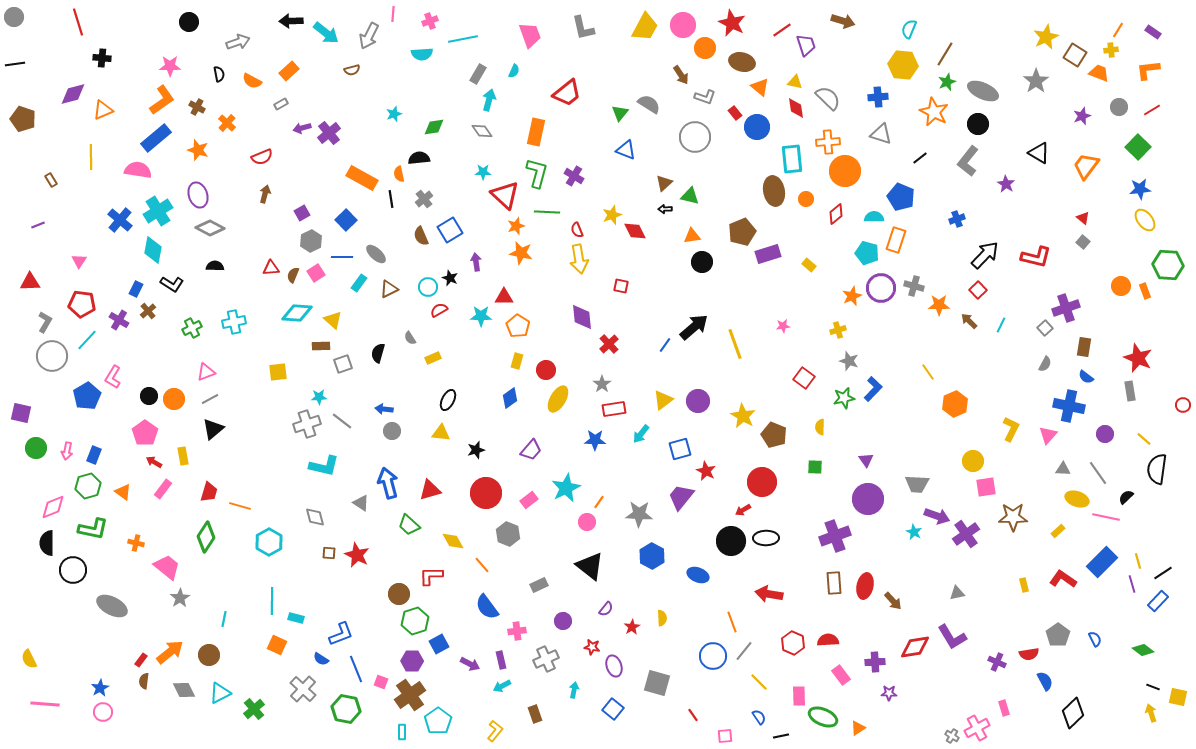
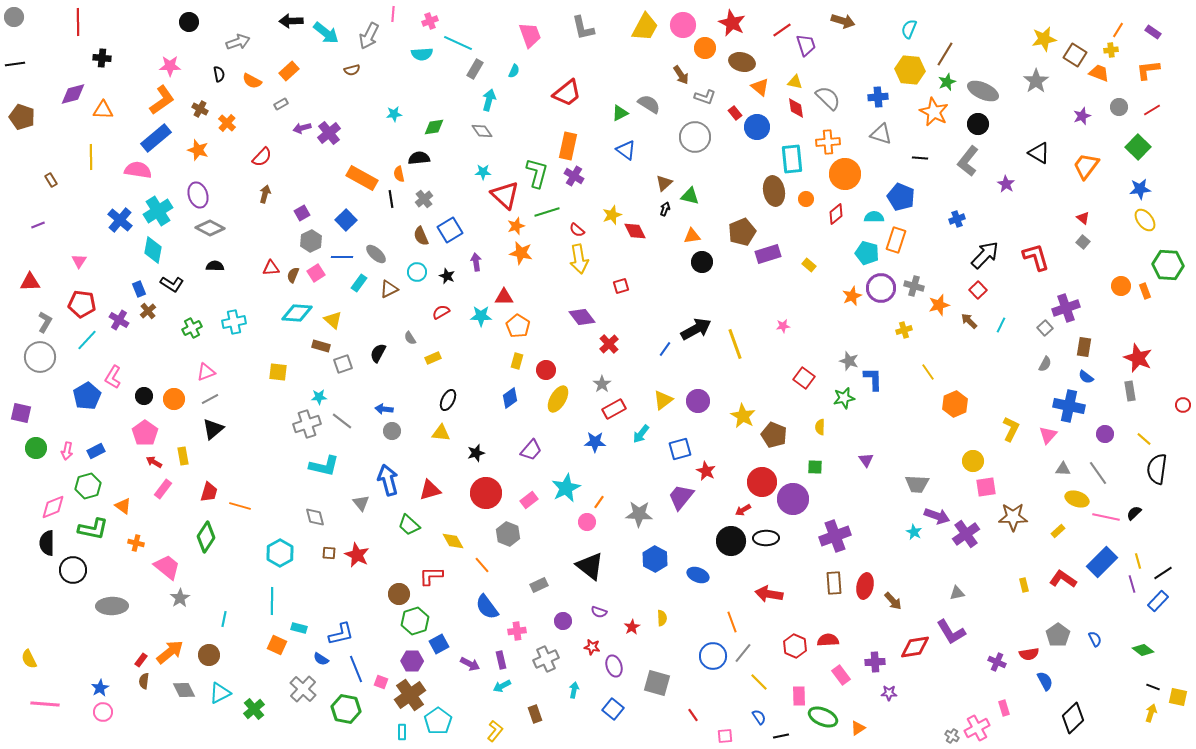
red line at (78, 22): rotated 16 degrees clockwise
yellow star at (1046, 37): moved 2 px left, 2 px down; rotated 15 degrees clockwise
cyan line at (463, 39): moved 5 px left, 4 px down; rotated 36 degrees clockwise
yellow hexagon at (903, 65): moved 7 px right, 5 px down
gray rectangle at (478, 74): moved 3 px left, 5 px up
brown cross at (197, 107): moved 3 px right, 2 px down
orange triangle at (103, 110): rotated 25 degrees clockwise
green triangle at (620, 113): rotated 24 degrees clockwise
cyan star at (394, 114): rotated 14 degrees clockwise
brown pentagon at (23, 119): moved 1 px left, 2 px up
orange rectangle at (536, 132): moved 32 px right, 14 px down
blue triangle at (626, 150): rotated 15 degrees clockwise
red semicircle at (262, 157): rotated 25 degrees counterclockwise
black line at (920, 158): rotated 42 degrees clockwise
orange circle at (845, 171): moved 3 px down
black arrow at (665, 209): rotated 112 degrees clockwise
green line at (547, 212): rotated 20 degrees counterclockwise
red semicircle at (577, 230): rotated 28 degrees counterclockwise
red L-shape at (1036, 257): rotated 120 degrees counterclockwise
black star at (450, 278): moved 3 px left, 2 px up
red square at (621, 286): rotated 28 degrees counterclockwise
cyan circle at (428, 287): moved 11 px left, 15 px up
blue rectangle at (136, 289): moved 3 px right; rotated 49 degrees counterclockwise
orange star at (939, 305): rotated 15 degrees counterclockwise
red semicircle at (439, 310): moved 2 px right, 2 px down
purple diamond at (582, 317): rotated 32 degrees counterclockwise
black arrow at (694, 327): moved 2 px right, 2 px down; rotated 12 degrees clockwise
yellow cross at (838, 330): moved 66 px right
blue line at (665, 345): moved 4 px down
brown rectangle at (321, 346): rotated 18 degrees clockwise
black semicircle at (378, 353): rotated 12 degrees clockwise
gray circle at (52, 356): moved 12 px left, 1 px down
yellow square at (278, 372): rotated 12 degrees clockwise
blue L-shape at (873, 389): moved 10 px up; rotated 45 degrees counterclockwise
black circle at (149, 396): moved 5 px left
red rectangle at (614, 409): rotated 20 degrees counterclockwise
blue star at (595, 440): moved 2 px down
black star at (476, 450): moved 3 px down
blue rectangle at (94, 455): moved 2 px right, 4 px up; rotated 42 degrees clockwise
blue arrow at (388, 483): moved 3 px up
orange triangle at (123, 492): moved 14 px down
black semicircle at (1126, 497): moved 8 px right, 16 px down
purple circle at (868, 499): moved 75 px left
gray triangle at (361, 503): rotated 18 degrees clockwise
cyan hexagon at (269, 542): moved 11 px right, 11 px down
blue hexagon at (652, 556): moved 3 px right, 3 px down
gray ellipse at (112, 606): rotated 28 degrees counterclockwise
purple semicircle at (606, 609): moved 7 px left, 3 px down; rotated 70 degrees clockwise
cyan rectangle at (296, 618): moved 3 px right, 10 px down
blue L-shape at (341, 634): rotated 8 degrees clockwise
purple L-shape at (952, 637): moved 1 px left, 5 px up
red hexagon at (793, 643): moved 2 px right, 3 px down
gray line at (744, 651): moved 1 px left, 2 px down
black diamond at (1073, 713): moved 5 px down
yellow arrow at (1151, 713): rotated 36 degrees clockwise
